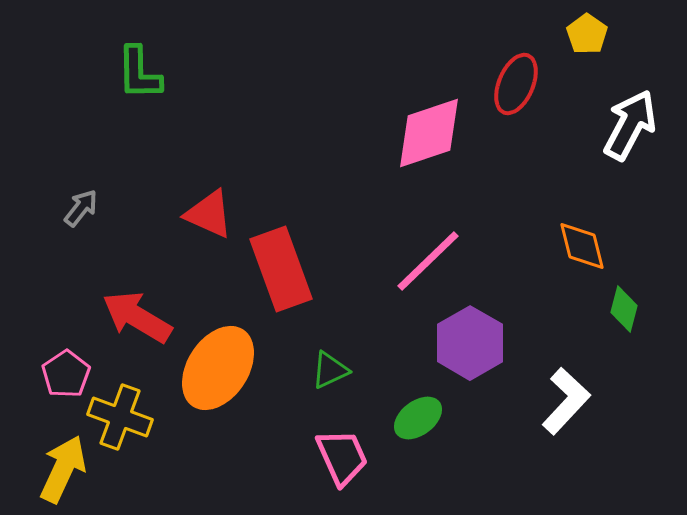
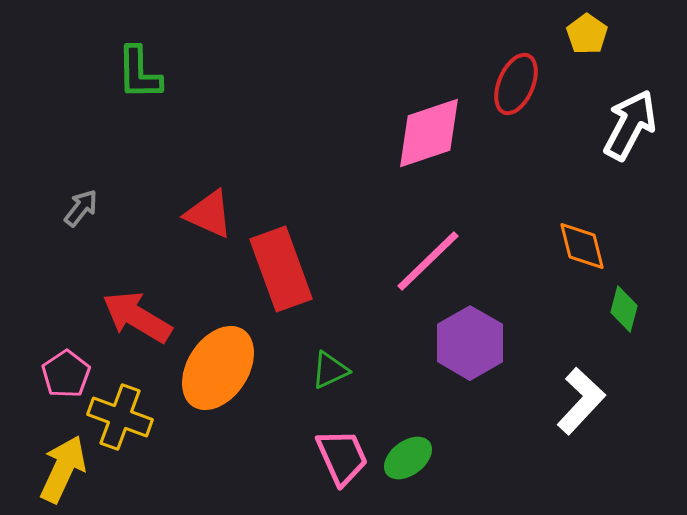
white L-shape: moved 15 px right
green ellipse: moved 10 px left, 40 px down
